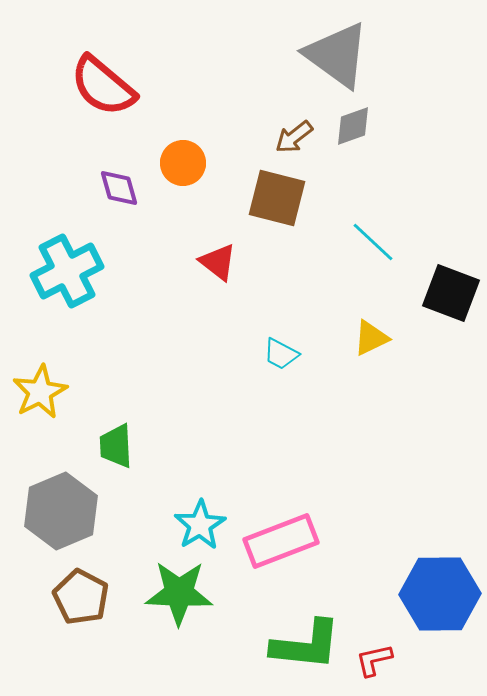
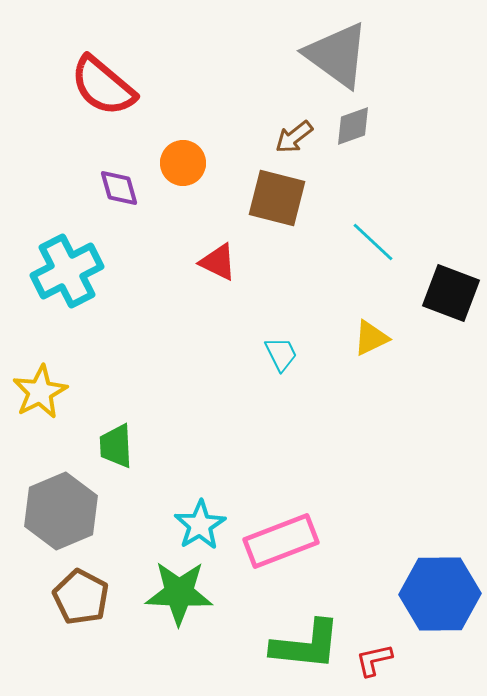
red triangle: rotated 12 degrees counterclockwise
cyan trapezoid: rotated 144 degrees counterclockwise
